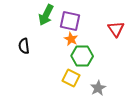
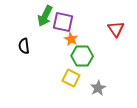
green arrow: moved 1 px left, 1 px down
purple square: moved 7 px left, 1 px down
